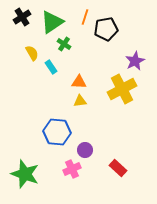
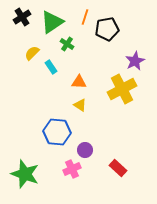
black pentagon: moved 1 px right
green cross: moved 3 px right
yellow semicircle: rotated 105 degrees counterclockwise
yellow triangle: moved 4 px down; rotated 40 degrees clockwise
